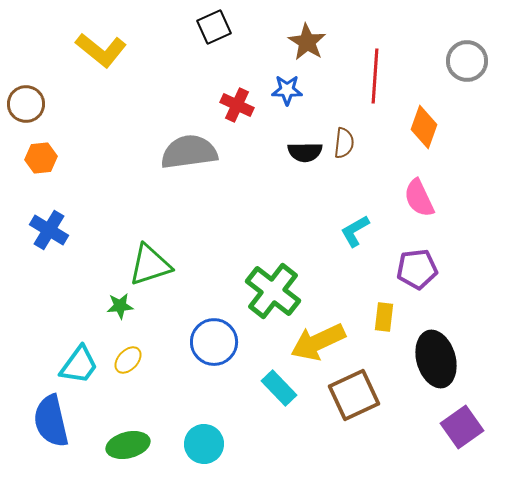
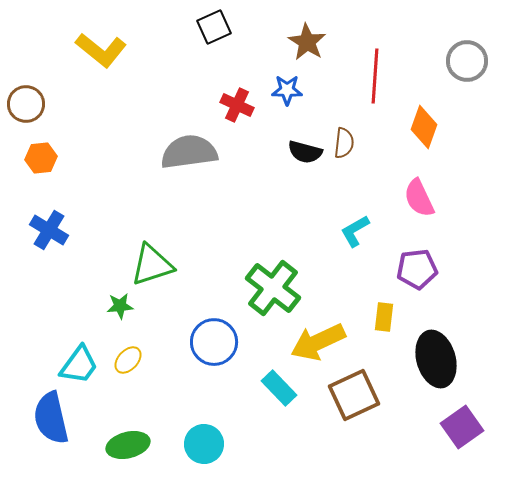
black semicircle: rotated 16 degrees clockwise
green triangle: moved 2 px right
green cross: moved 3 px up
blue semicircle: moved 3 px up
